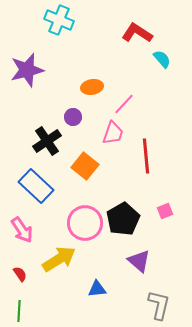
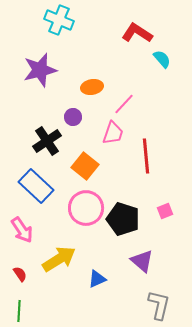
purple star: moved 13 px right
black pentagon: rotated 24 degrees counterclockwise
pink circle: moved 1 px right, 15 px up
purple triangle: moved 3 px right
blue triangle: moved 10 px up; rotated 18 degrees counterclockwise
